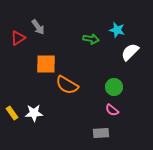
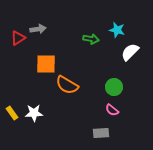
gray arrow: moved 2 px down; rotated 63 degrees counterclockwise
